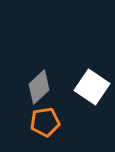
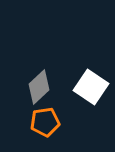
white square: moved 1 px left
